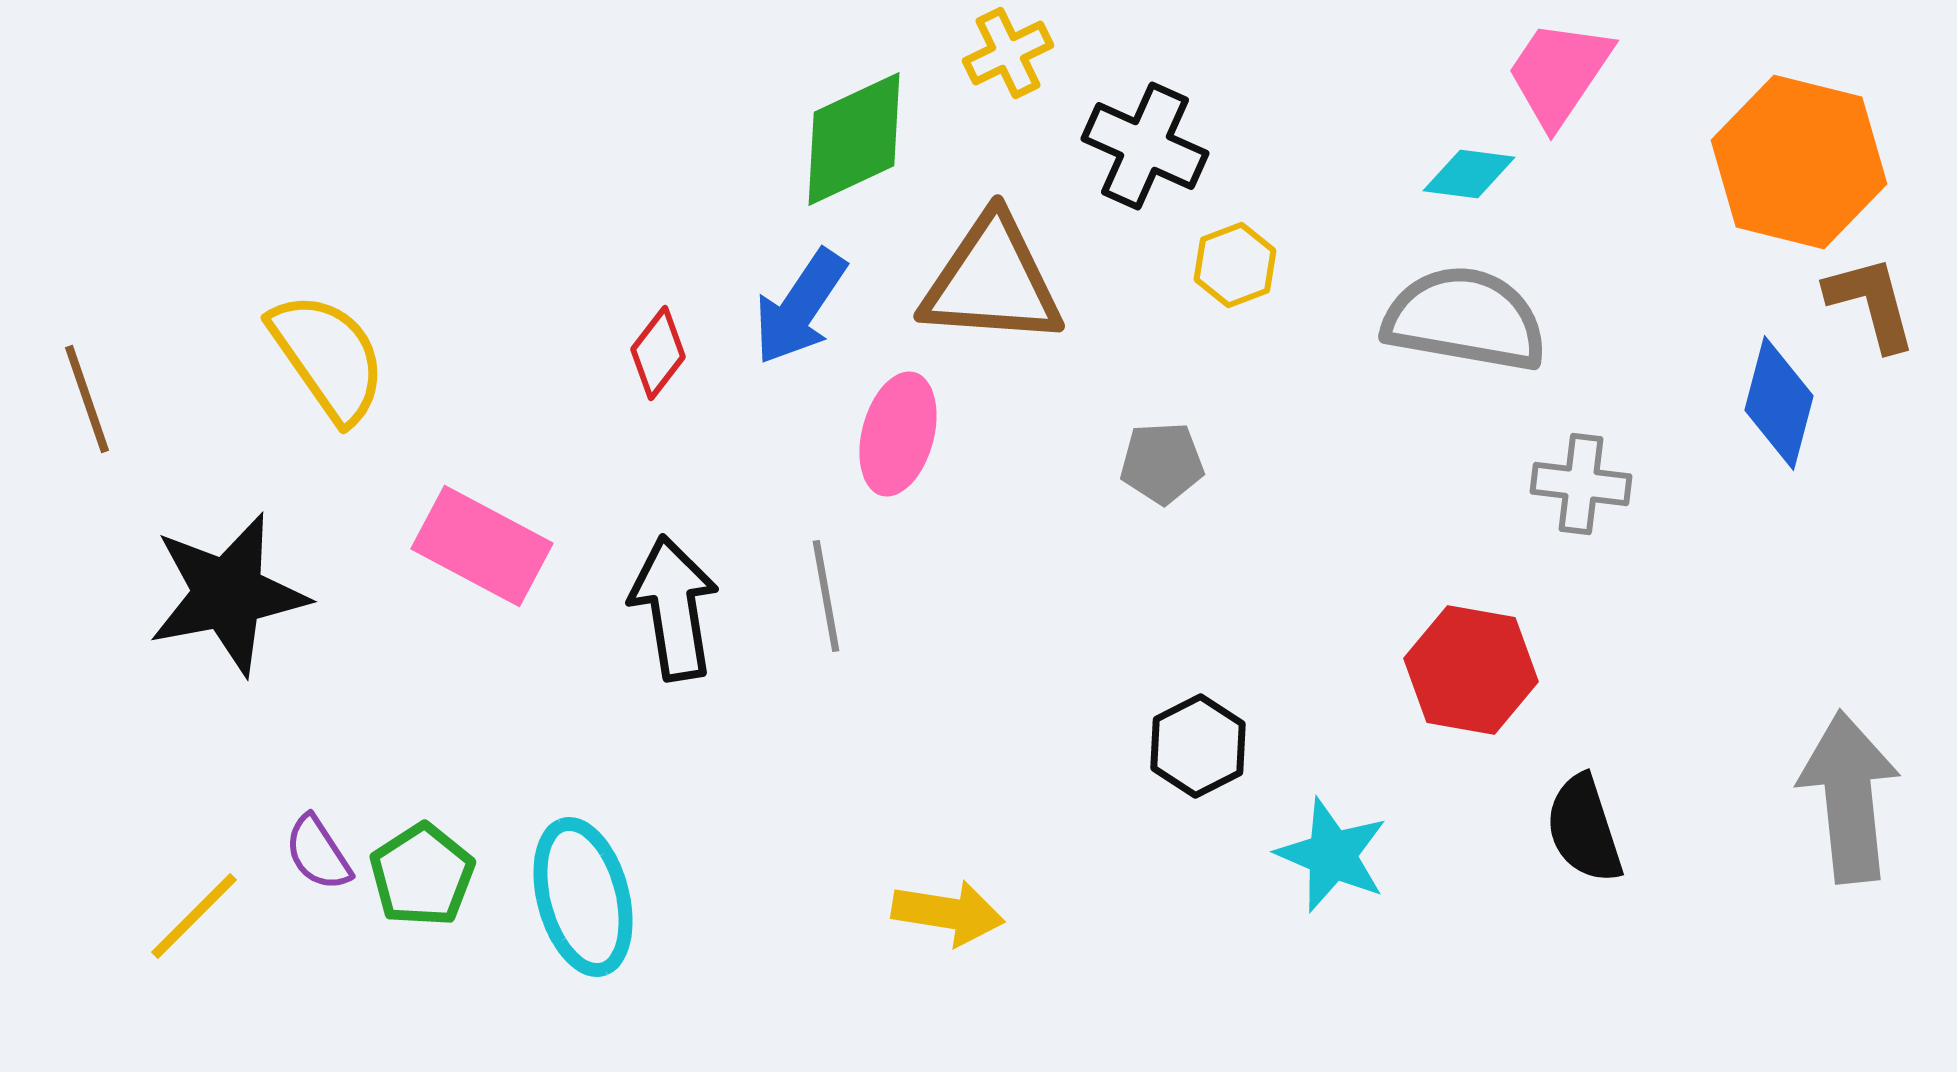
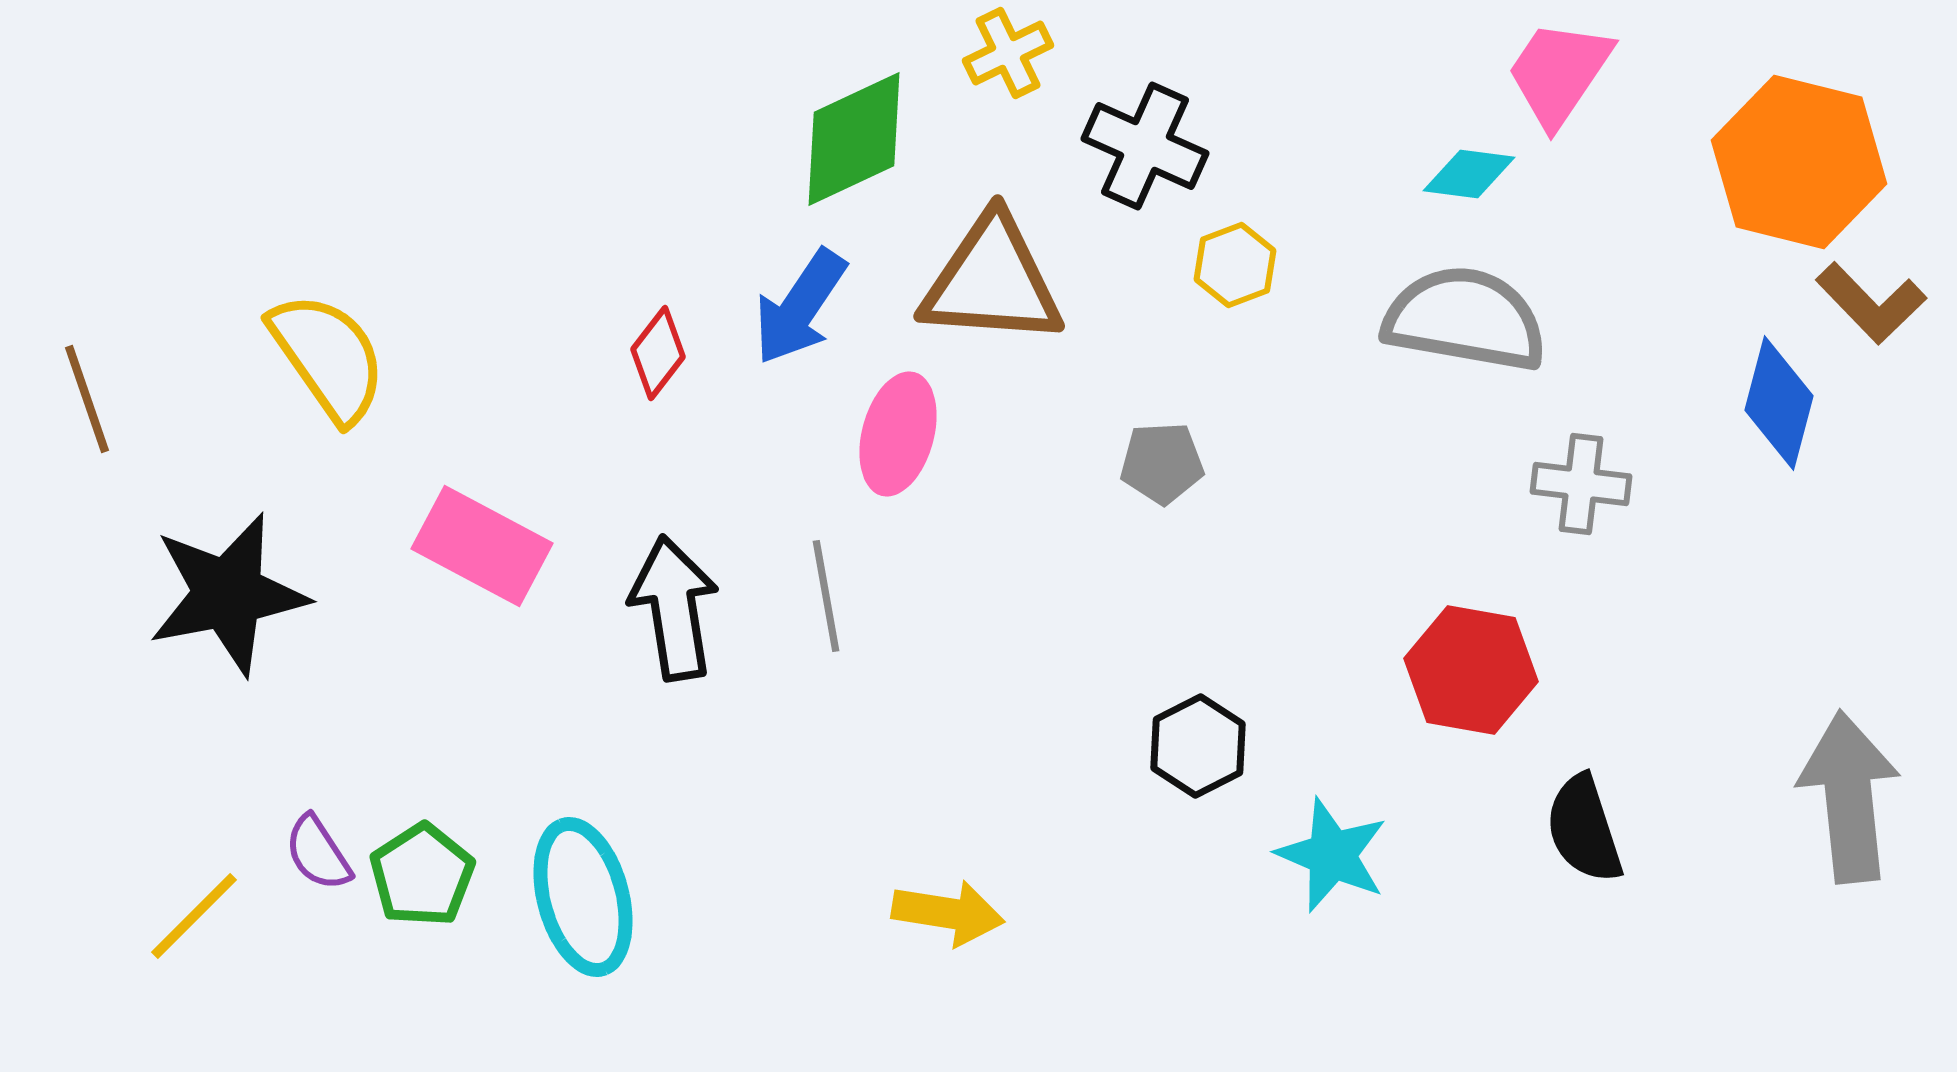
brown L-shape: rotated 151 degrees clockwise
